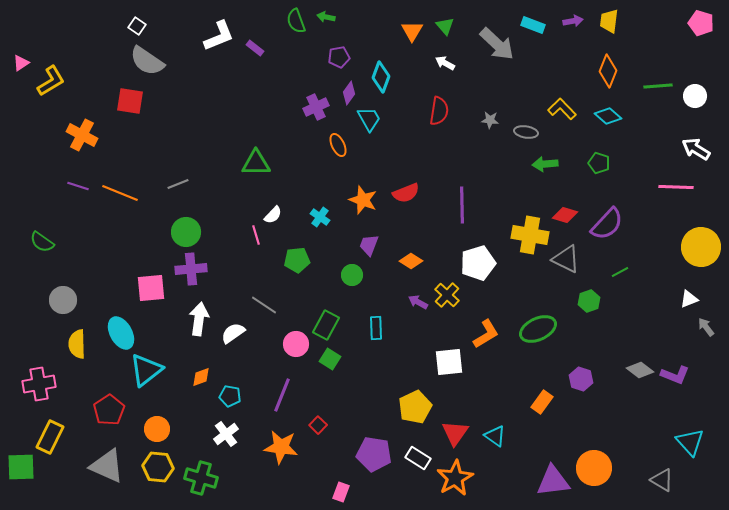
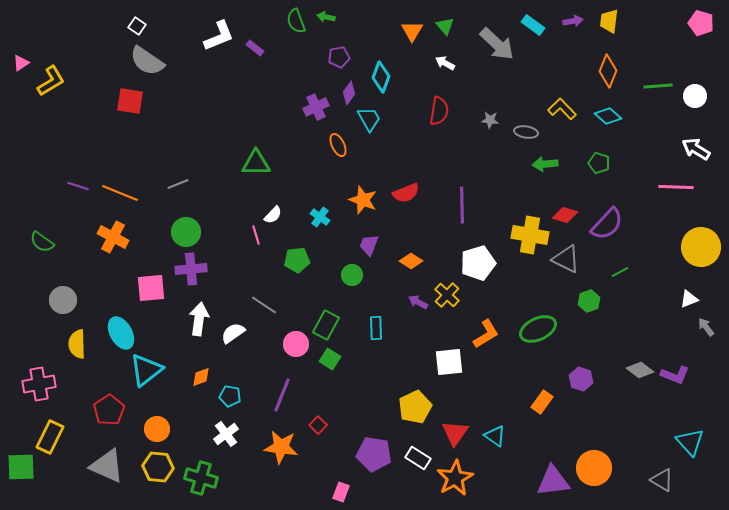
cyan rectangle at (533, 25): rotated 15 degrees clockwise
orange cross at (82, 135): moved 31 px right, 102 px down
